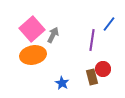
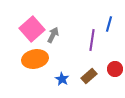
blue line: rotated 21 degrees counterclockwise
orange ellipse: moved 2 px right, 4 px down
red circle: moved 12 px right
brown rectangle: moved 3 px left, 1 px up; rotated 63 degrees clockwise
blue star: moved 4 px up
